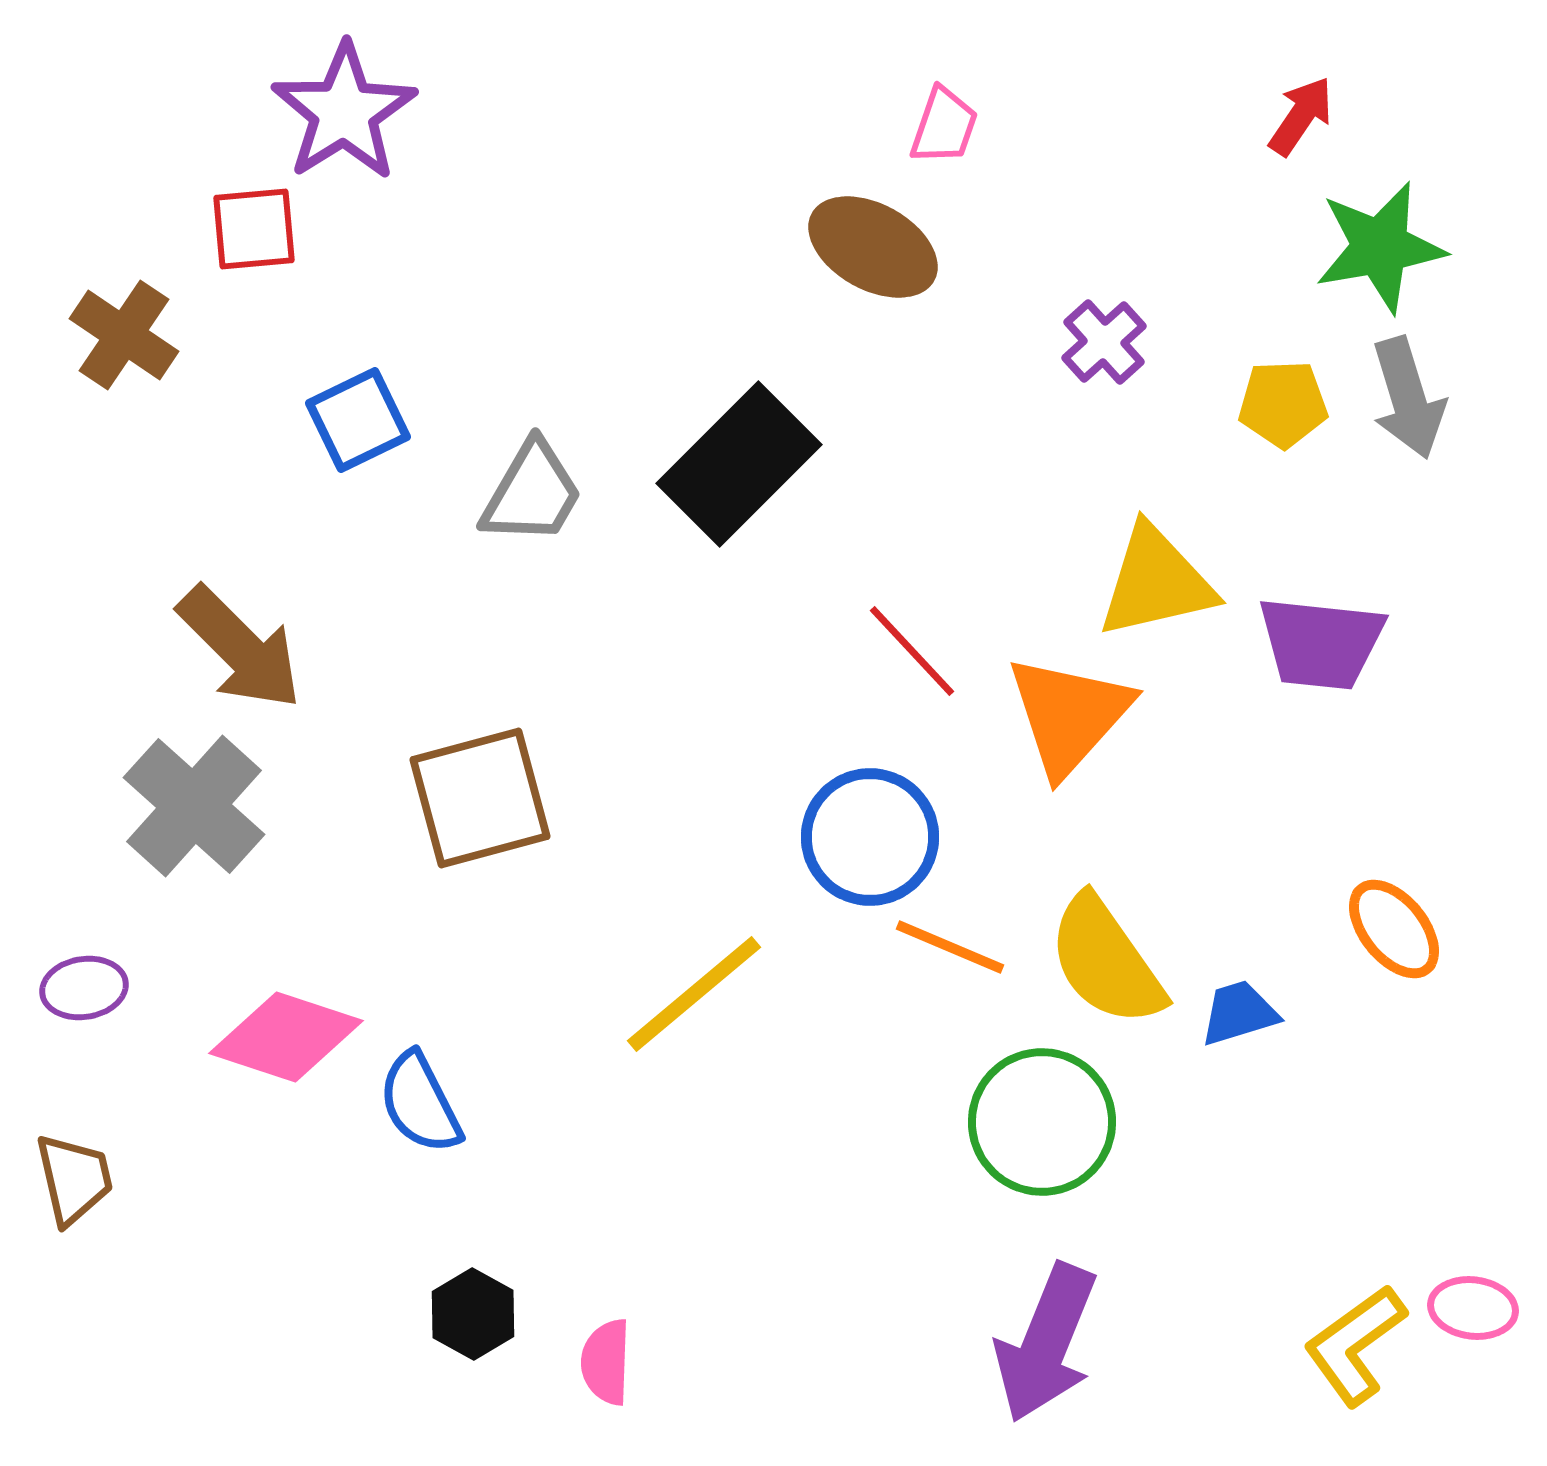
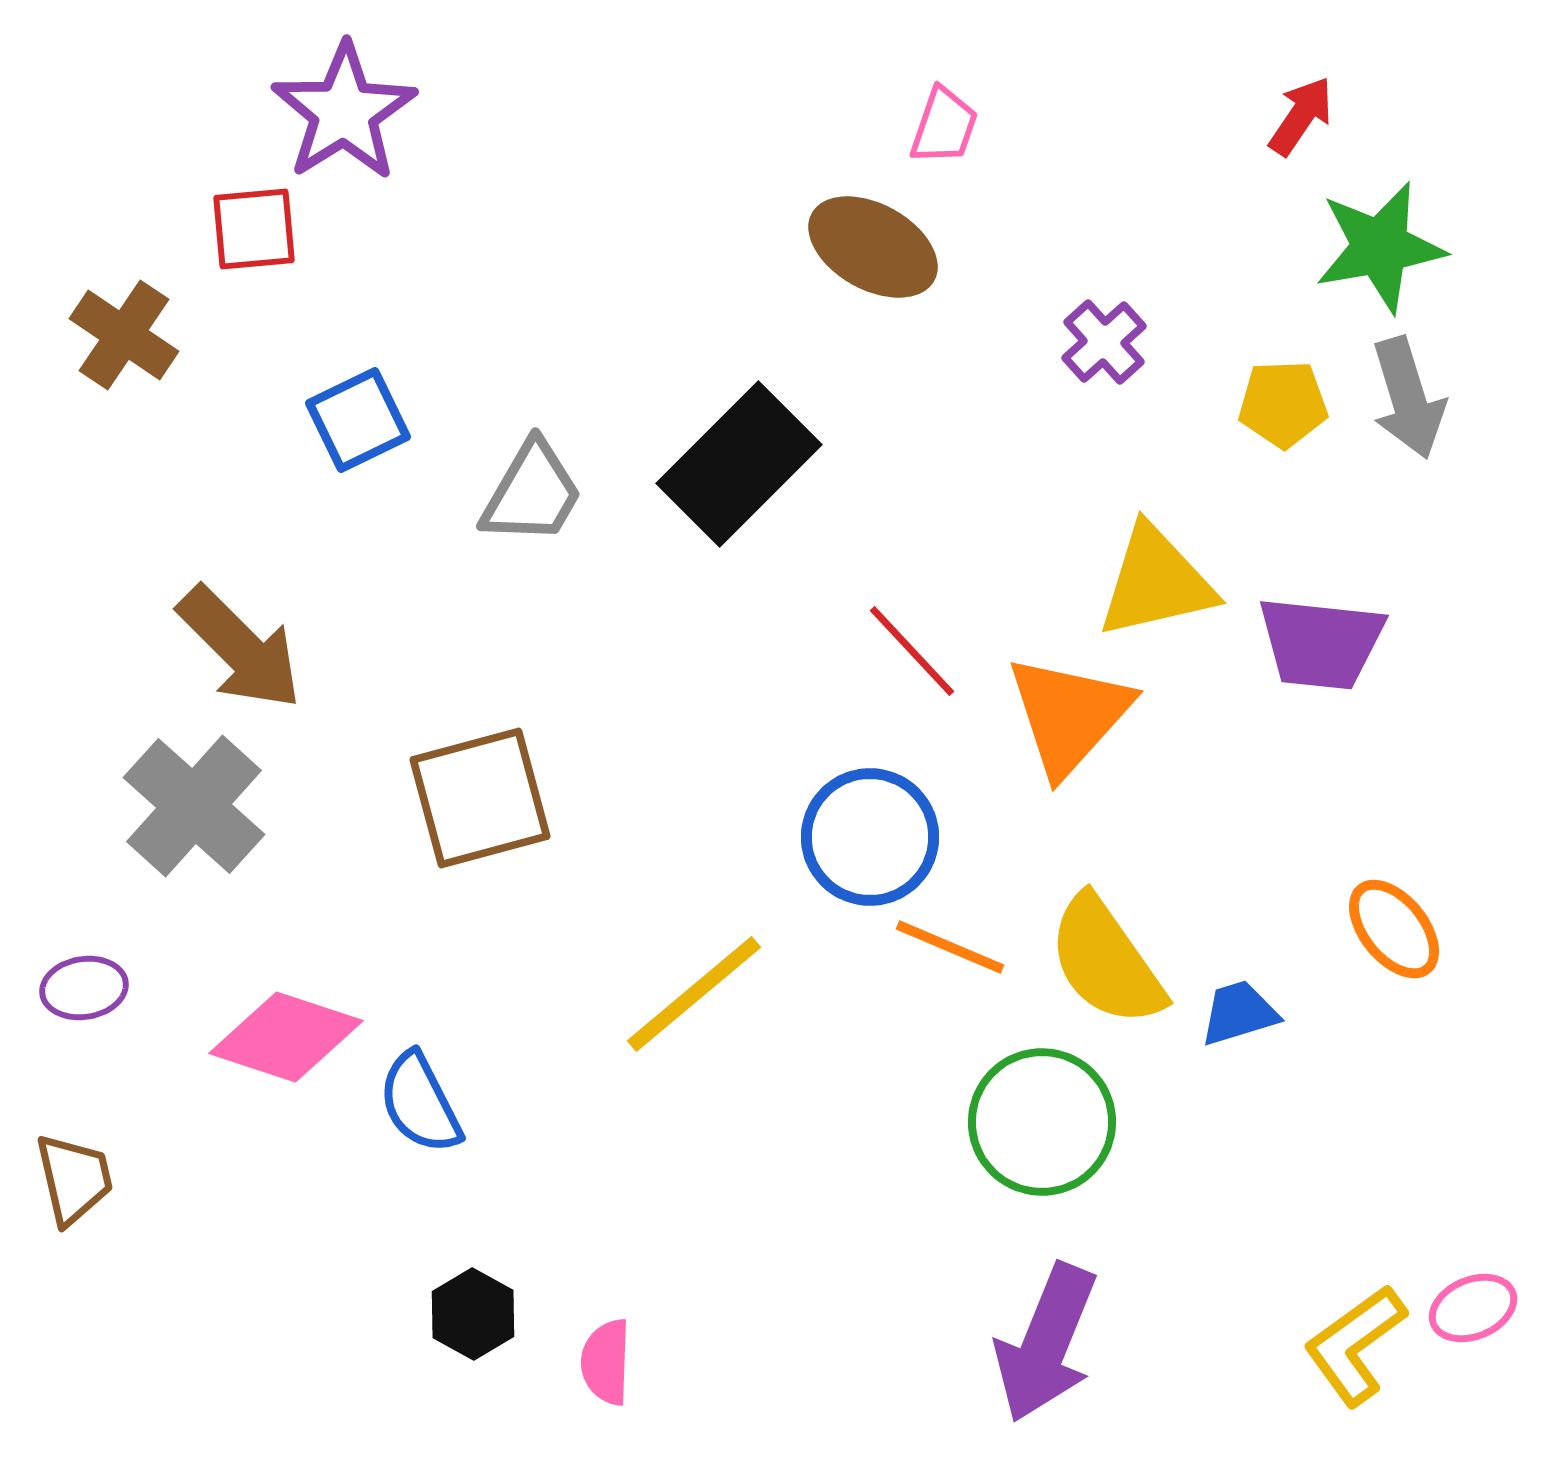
pink ellipse: rotated 30 degrees counterclockwise
